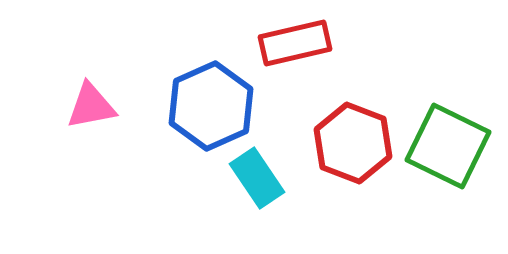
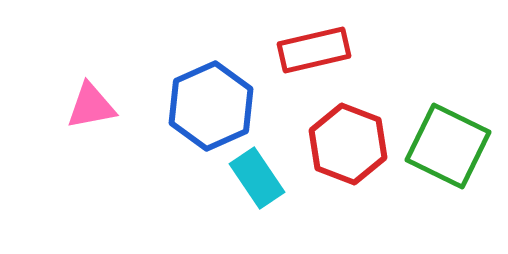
red rectangle: moved 19 px right, 7 px down
red hexagon: moved 5 px left, 1 px down
